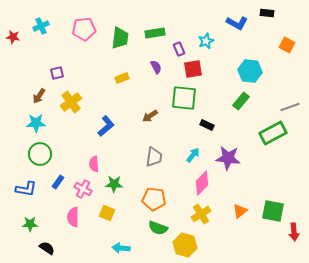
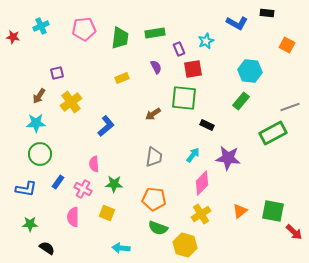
brown arrow at (150, 116): moved 3 px right, 2 px up
red arrow at (294, 232): rotated 42 degrees counterclockwise
